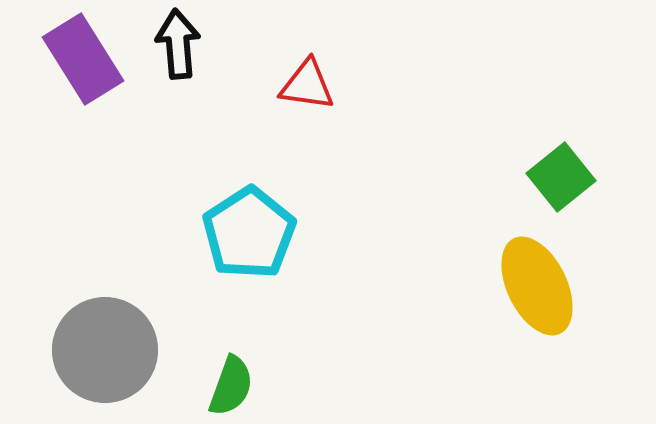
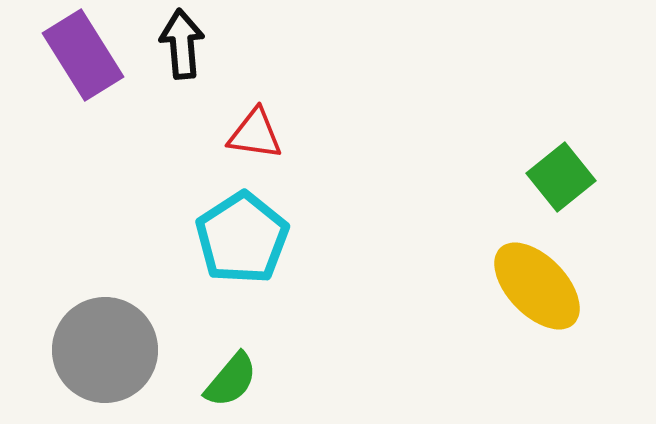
black arrow: moved 4 px right
purple rectangle: moved 4 px up
red triangle: moved 52 px left, 49 px down
cyan pentagon: moved 7 px left, 5 px down
yellow ellipse: rotated 18 degrees counterclockwise
green semicircle: moved 6 px up; rotated 20 degrees clockwise
